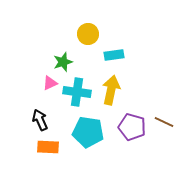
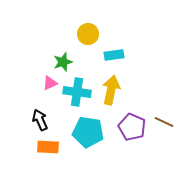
purple pentagon: rotated 8 degrees clockwise
